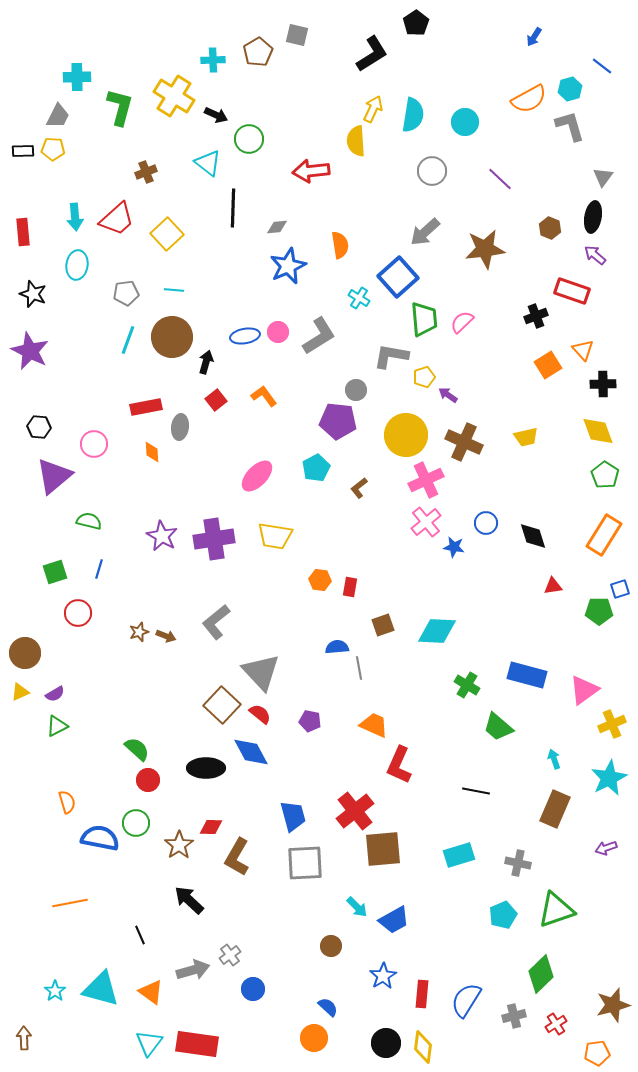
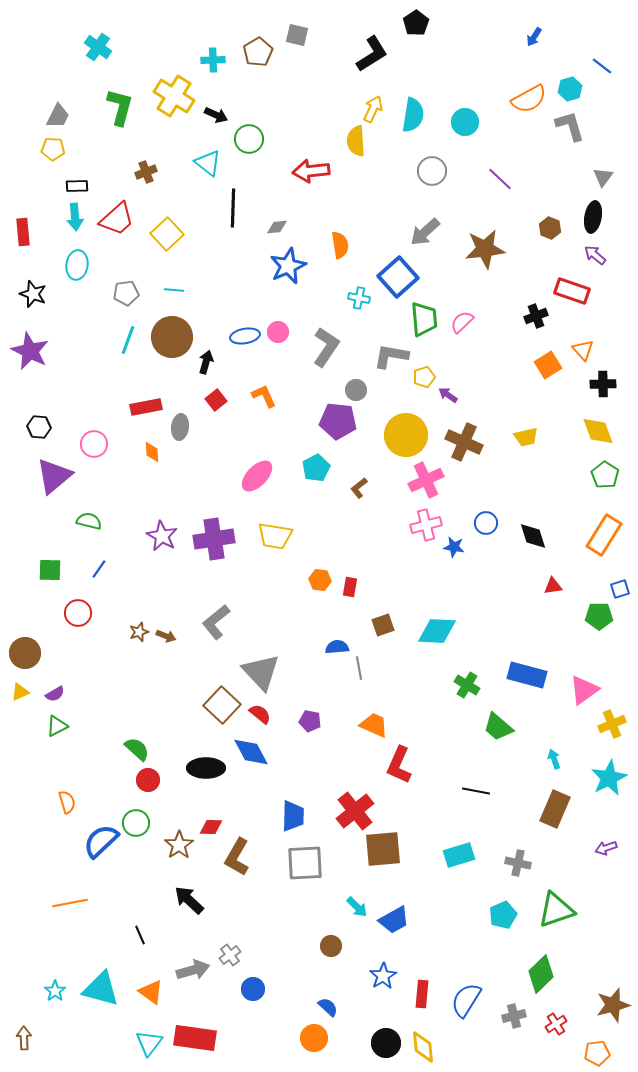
cyan cross at (77, 77): moved 21 px right, 30 px up; rotated 36 degrees clockwise
black rectangle at (23, 151): moved 54 px right, 35 px down
cyan cross at (359, 298): rotated 20 degrees counterclockwise
gray L-shape at (319, 336): moved 7 px right, 11 px down; rotated 24 degrees counterclockwise
orange L-shape at (264, 396): rotated 12 degrees clockwise
pink cross at (426, 522): moved 3 px down; rotated 24 degrees clockwise
blue line at (99, 569): rotated 18 degrees clockwise
green square at (55, 572): moved 5 px left, 2 px up; rotated 20 degrees clockwise
green pentagon at (599, 611): moved 5 px down
blue trapezoid at (293, 816): rotated 16 degrees clockwise
blue semicircle at (100, 838): moved 1 px right, 3 px down; rotated 54 degrees counterclockwise
red rectangle at (197, 1044): moved 2 px left, 6 px up
yellow diamond at (423, 1047): rotated 12 degrees counterclockwise
